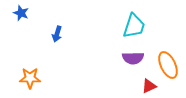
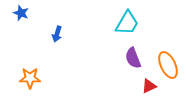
cyan trapezoid: moved 7 px left, 3 px up; rotated 12 degrees clockwise
purple semicircle: rotated 70 degrees clockwise
